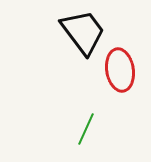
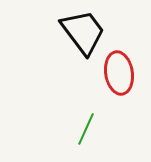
red ellipse: moved 1 px left, 3 px down
